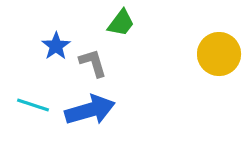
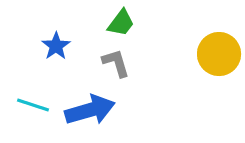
gray L-shape: moved 23 px right
